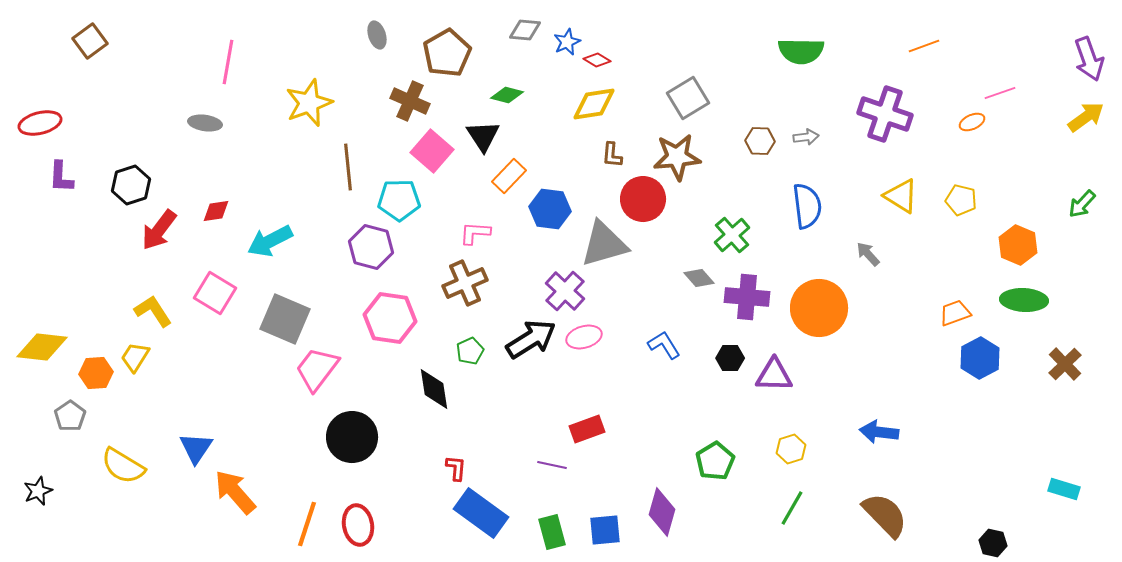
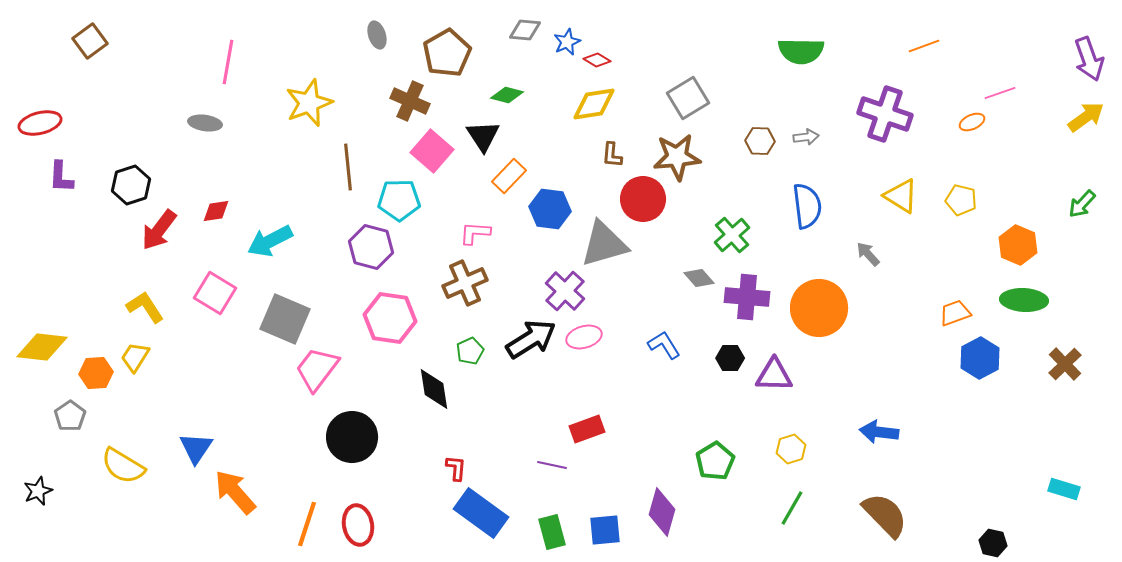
yellow L-shape at (153, 311): moved 8 px left, 4 px up
